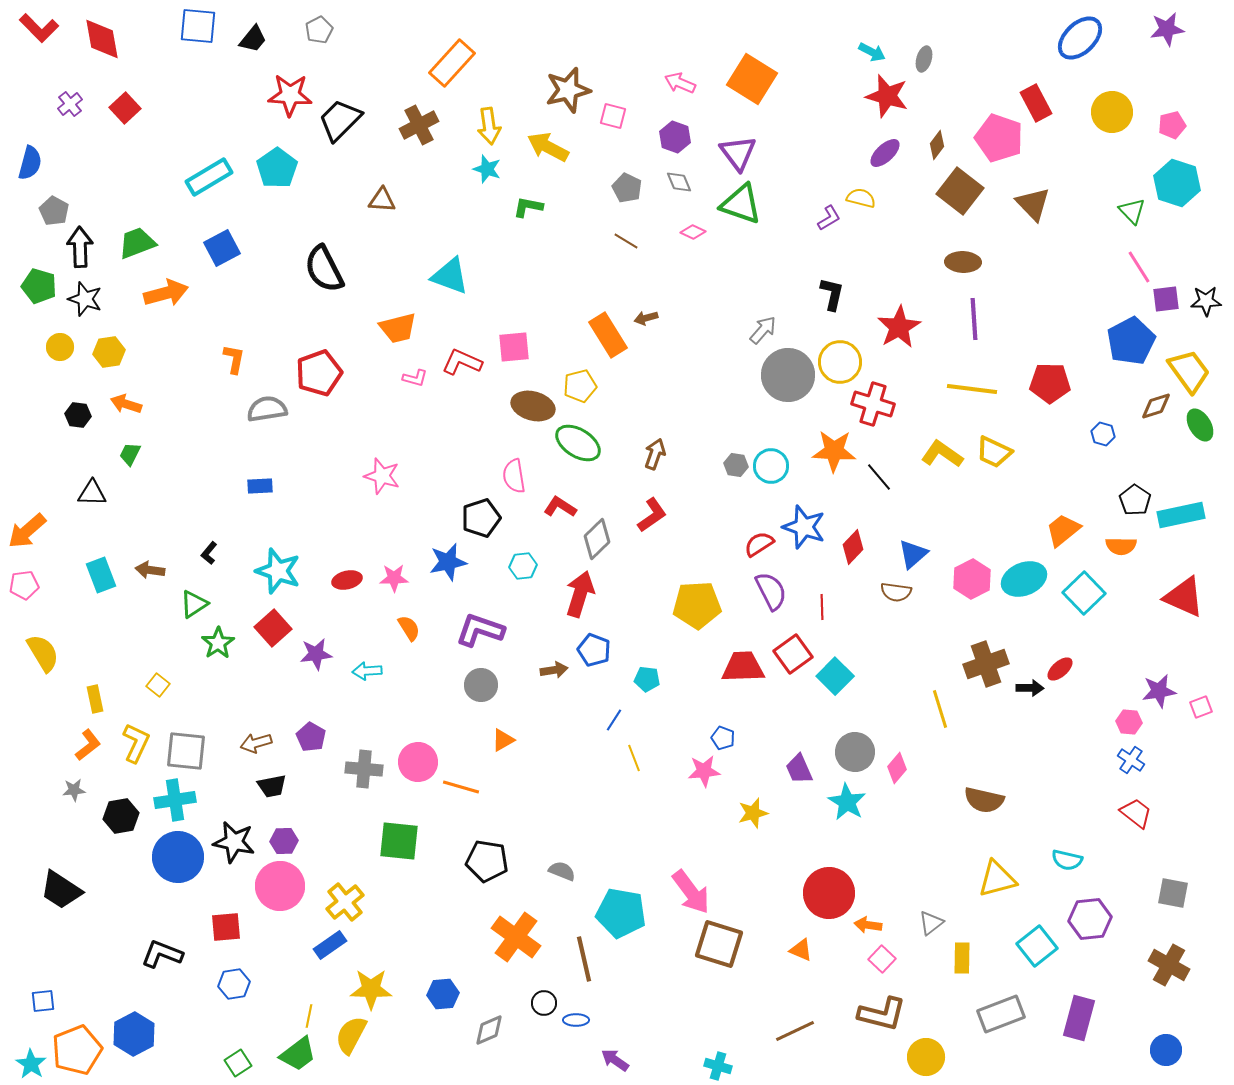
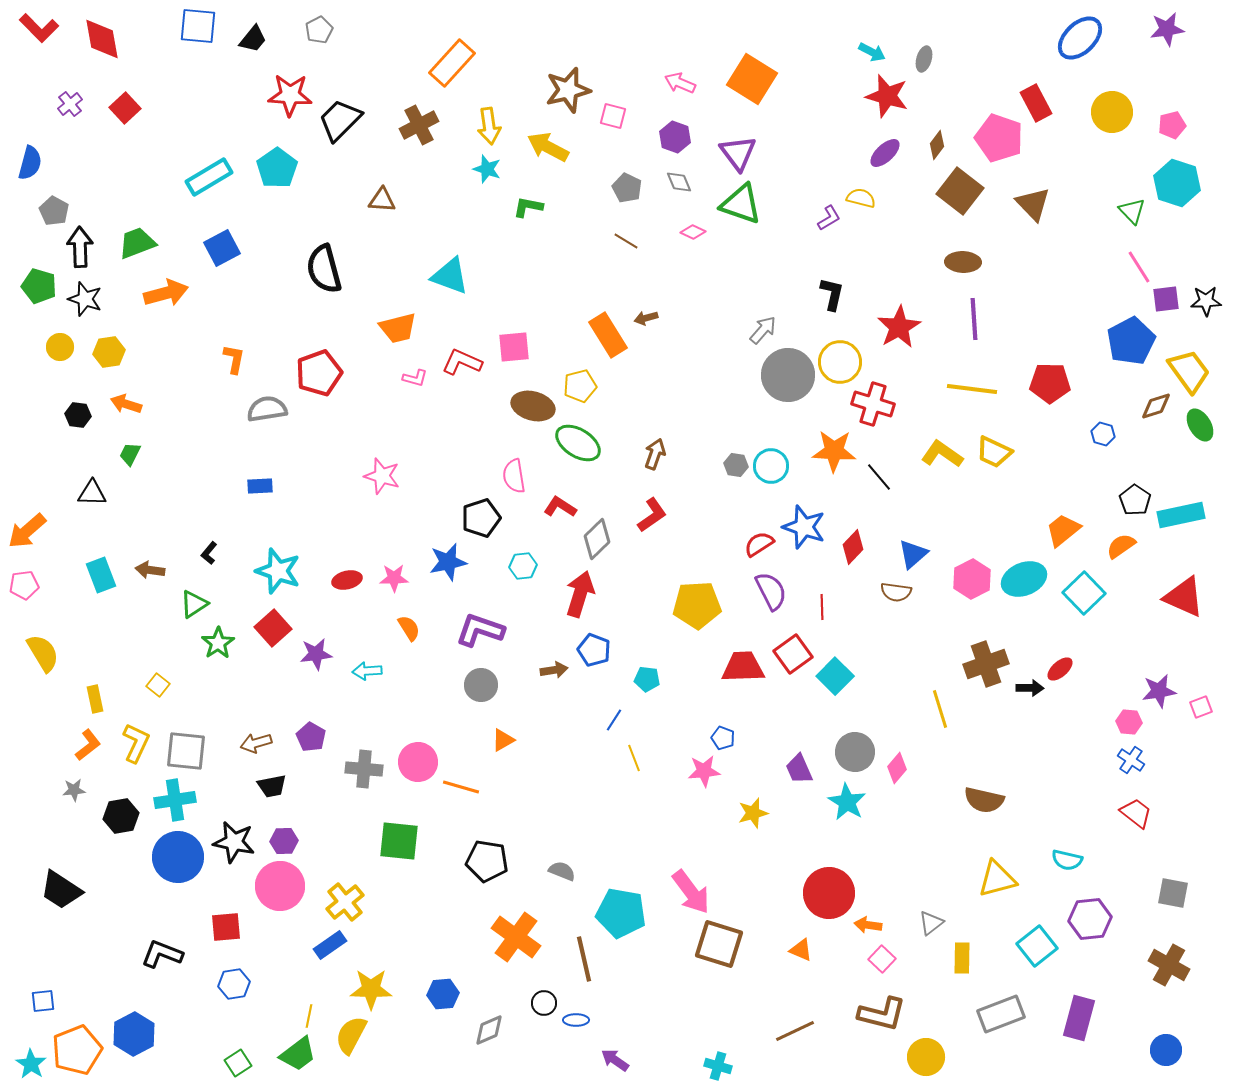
black semicircle at (324, 269): rotated 12 degrees clockwise
orange semicircle at (1121, 546): rotated 144 degrees clockwise
